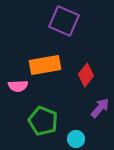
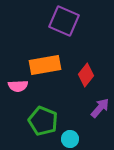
cyan circle: moved 6 px left
